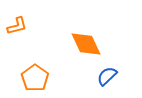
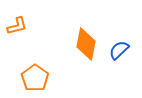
orange diamond: rotated 36 degrees clockwise
blue semicircle: moved 12 px right, 26 px up
